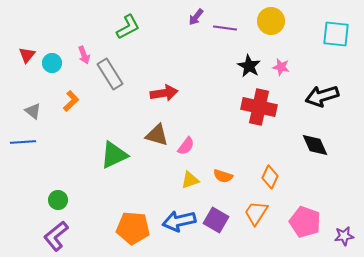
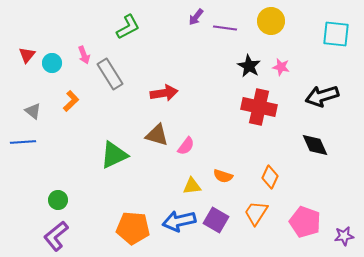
yellow triangle: moved 2 px right, 6 px down; rotated 12 degrees clockwise
